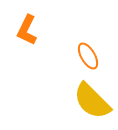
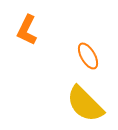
yellow semicircle: moved 7 px left, 3 px down
